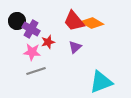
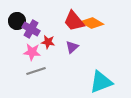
red star: rotated 24 degrees clockwise
purple triangle: moved 3 px left
